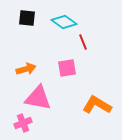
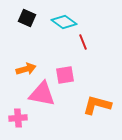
black square: rotated 18 degrees clockwise
pink square: moved 2 px left, 7 px down
pink triangle: moved 4 px right, 4 px up
orange L-shape: rotated 16 degrees counterclockwise
pink cross: moved 5 px left, 5 px up; rotated 18 degrees clockwise
